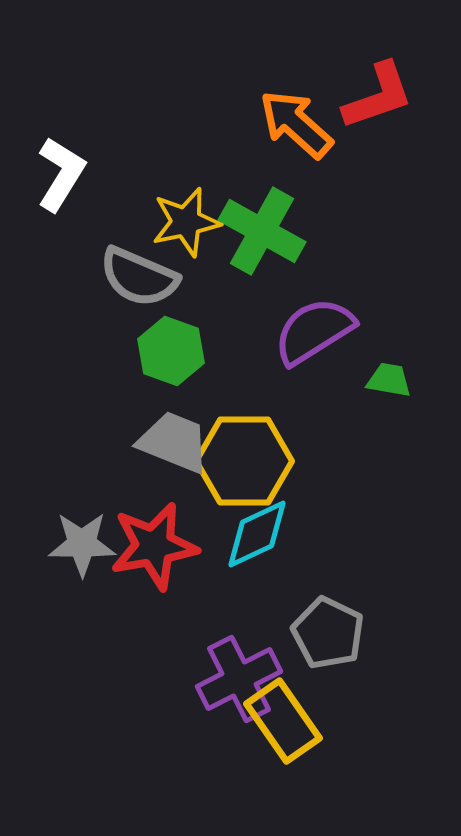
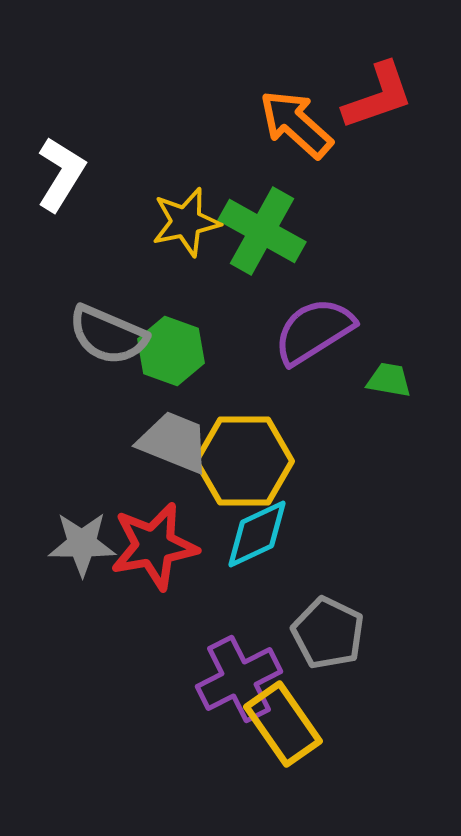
gray semicircle: moved 31 px left, 58 px down
yellow rectangle: moved 3 px down
